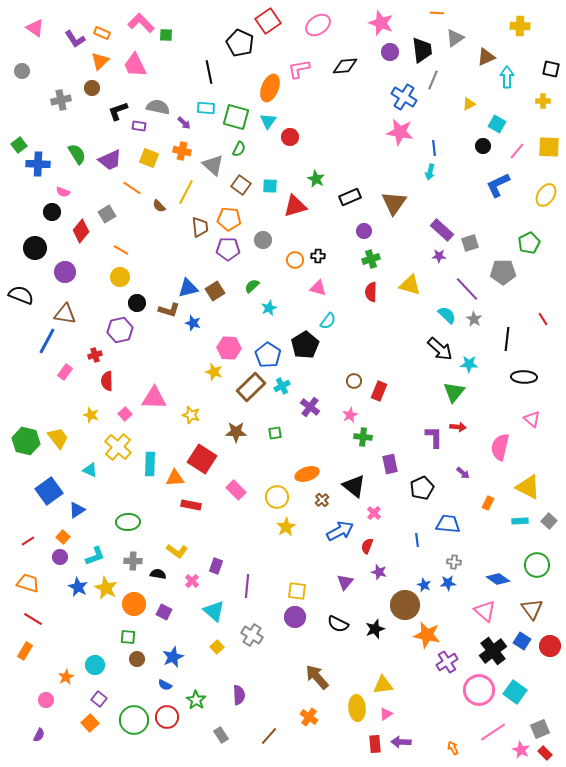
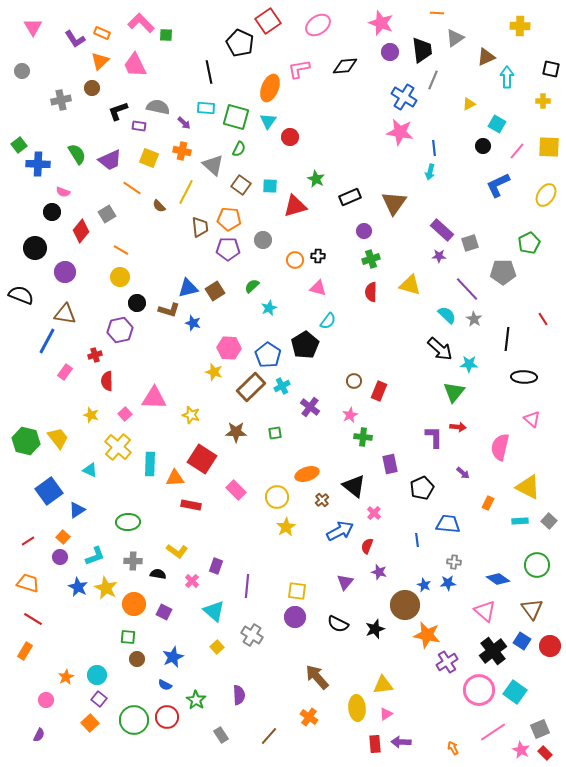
pink triangle at (35, 28): moved 2 px left, 1 px up; rotated 24 degrees clockwise
cyan circle at (95, 665): moved 2 px right, 10 px down
